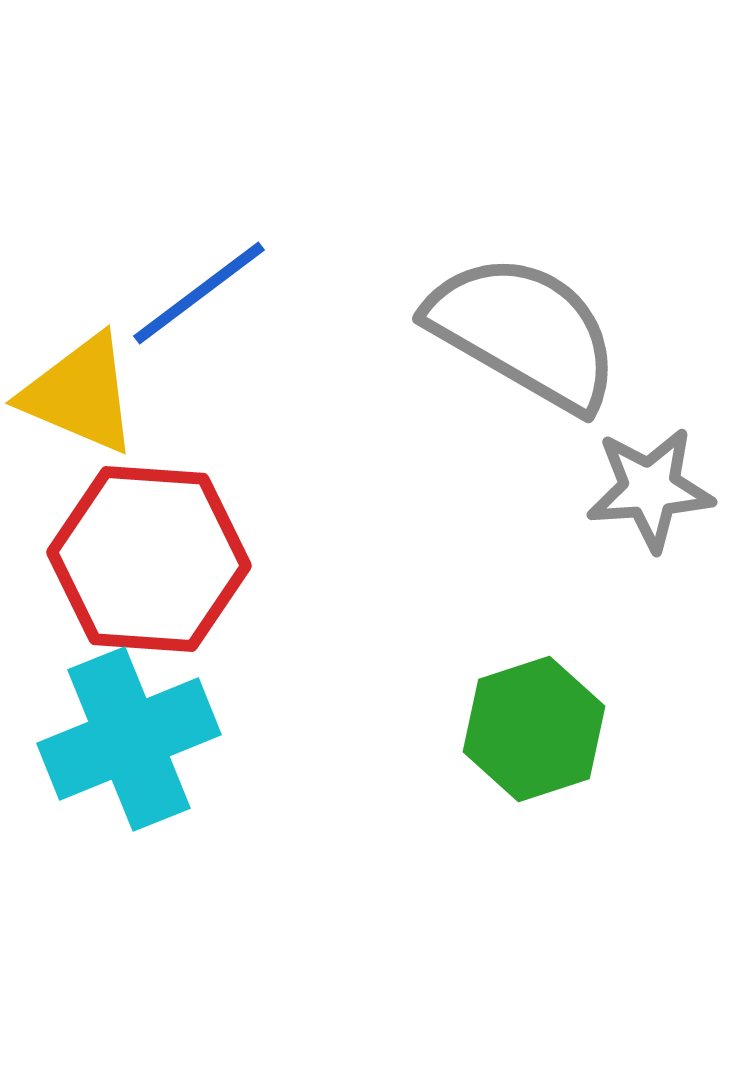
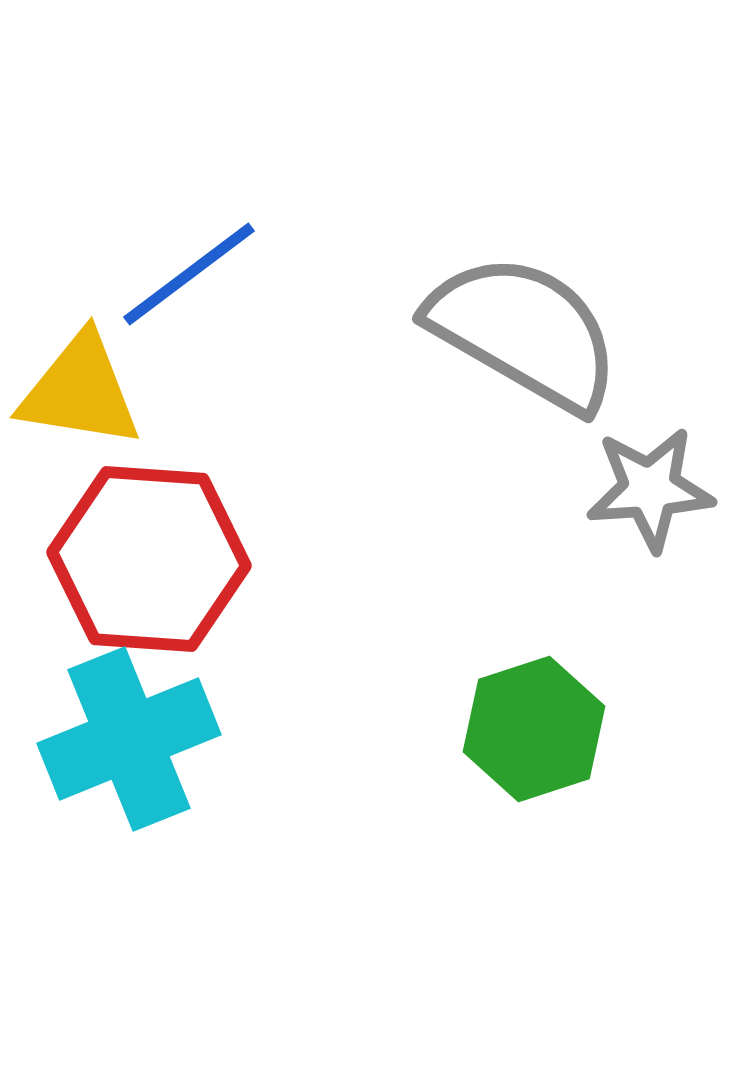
blue line: moved 10 px left, 19 px up
yellow triangle: moved 3 px up; rotated 14 degrees counterclockwise
